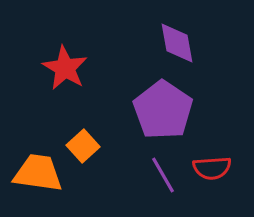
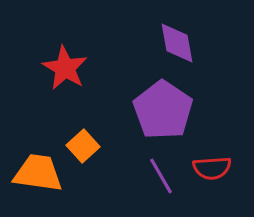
purple line: moved 2 px left, 1 px down
